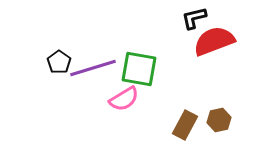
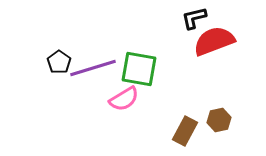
brown rectangle: moved 6 px down
